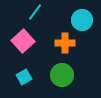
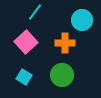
pink square: moved 3 px right, 1 px down
cyan square: rotated 28 degrees counterclockwise
